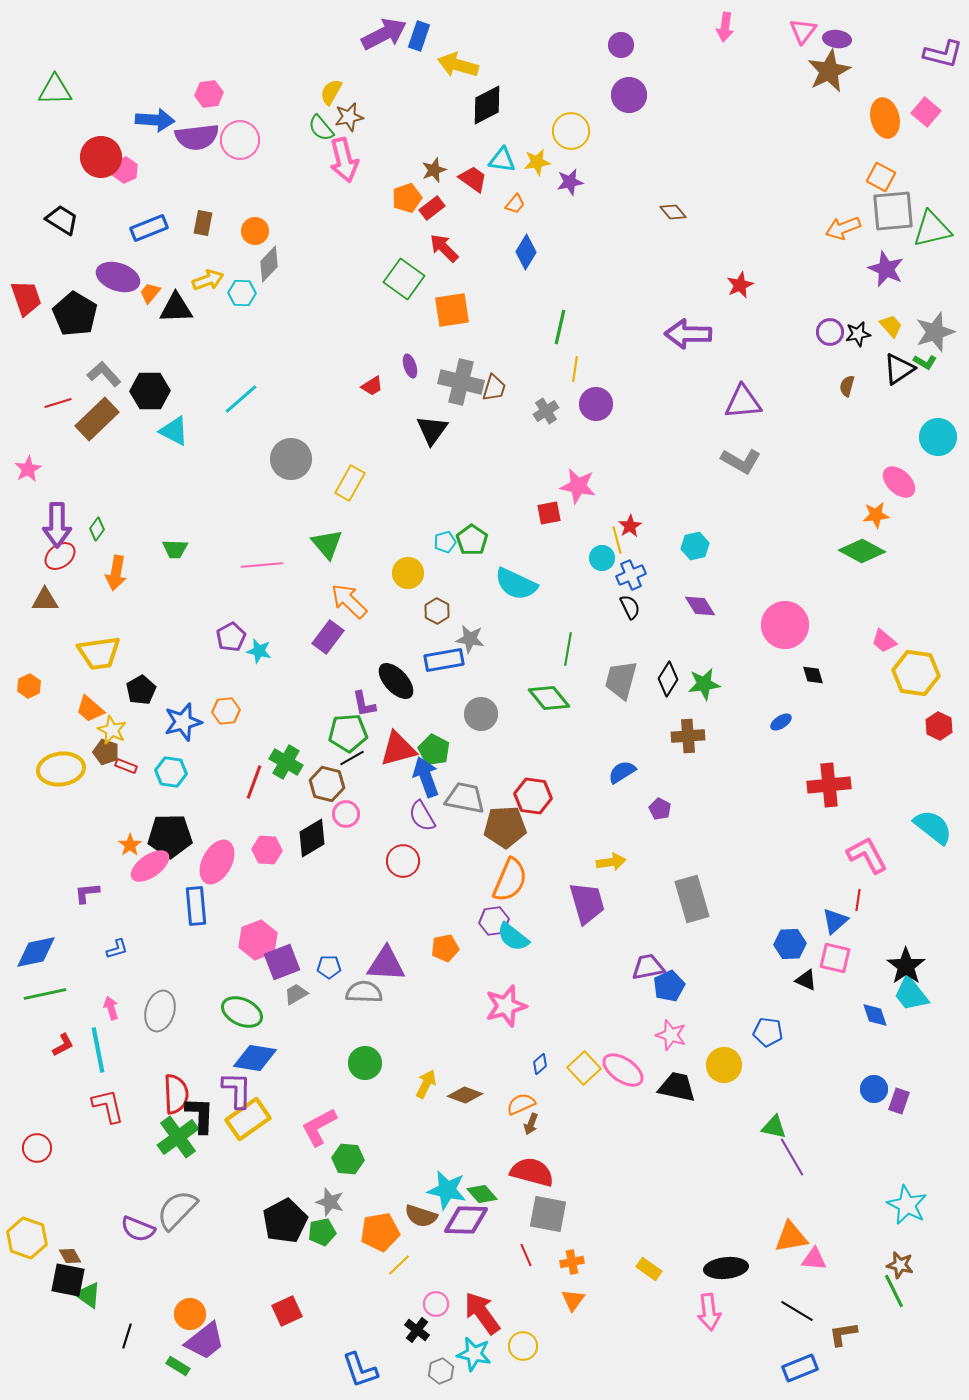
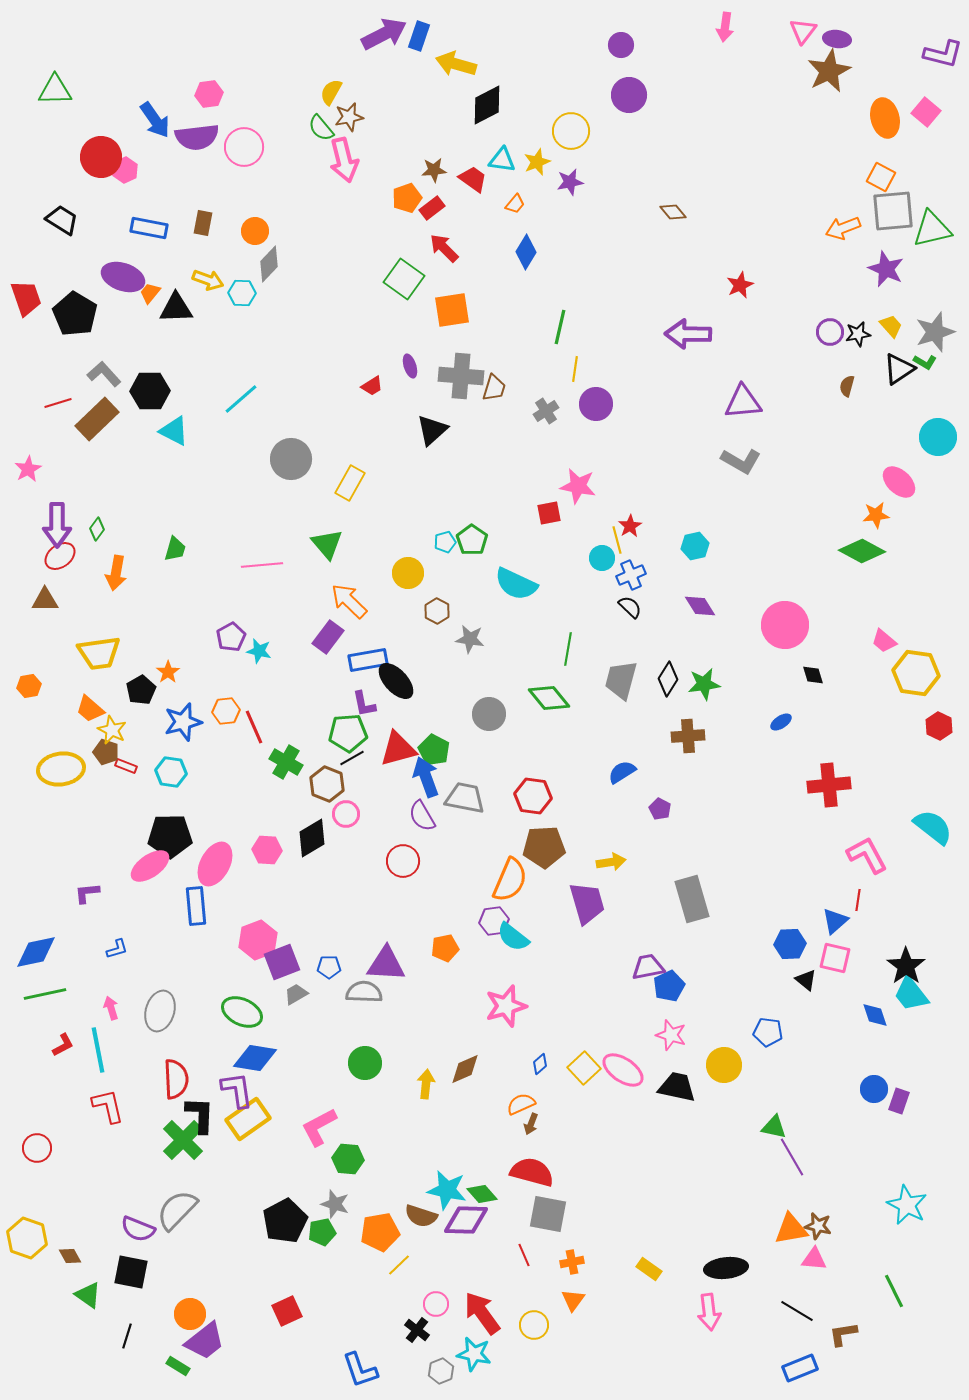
yellow arrow at (458, 65): moved 2 px left, 1 px up
blue arrow at (155, 120): rotated 51 degrees clockwise
pink circle at (240, 140): moved 4 px right, 7 px down
yellow star at (537, 162): rotated 12 degrees counterclockwise
brown star at (434, 170): rotated 15 degrees clockwise
blue rectangle at (149, 228): rotated 33 degrees clockwise
purple ellipse at (118, 277): moved 5 px right
yellow arrow at (208, 280): rotated 40 degrees clockwise
gray cross at (461, 382): moved 6 px up; rotated 9 degrees counterclockwise
black triangle at (432, 430): rotated 12 degrees clockwise
green trapezoid at (175, 549): rotated 76 degrees counterclockwise
black semicircle at (630, 607): rotated 20 degrees counterclockwise
blue rectangle at (444, 660): moved 76 px left
orange hexagon at (29, 686): rotated 15 degrees clockwise
gray circle at (481, 714): moved 8 px right
red line at (254, 782): moved 55 px up; rotated 44 degrees counterclockwise
brown hexagon at (327, 784): rotated 8 degrees clockwise
brown pentagon at (505, 827): moved 39 px right, 20 px down
orange star at (130, 845): moved 38 px right, 173 px up
pink ellipse at (217, 862): moved 2 px left, 2 px down
black triangle at (806, 980): rotated 15 degrees clockwise
yellow arrow at (426, 1084): rotated 20 degrees counterclockwise
purple L-shape at (237, 1090): rotated 9 degrees counterclockwise
red semicircle at (176, 1094): moved 15 px up
brown diamond at (465, 1095): moved 26 px up; rotated 44 degrees counterclockwise
green cross at (178, 1137): moved 5 px right, 3 px down; rotated 9 degrees counterclockwise
gray star at (330, 1202): moved 5 px right, 2 px down
orange triangle at (791, 1237): moved 8 px up
red line at (526, 1255): moved 2 px left
brown star at (900, 1265): moved 82 px left, 39 px up
black square at (68, 1280): moved 63 px right, 8 px up
yellow circle at (523, 1346): moved 11 px right, 21 px up
